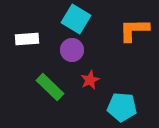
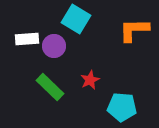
purple circle: moved 18 px left, 4 px up
